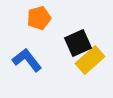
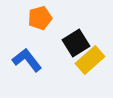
orange pentagon: moved 1 px right
black square: moved 2 px left; rotated 8 degrees counterclockwise
